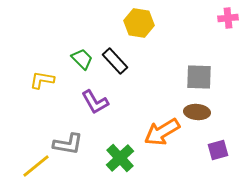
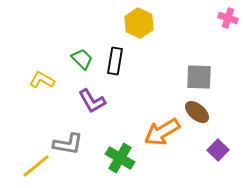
pink cross: rotated 24 degrees clockwise
yellow hexagon: rotated 16 degrees clockwise
black rectangle: rotated 52 degrees clockwise
yellow L-shape: rotated 20 degrees clockwise
purple L-shape: moved 3 px left, 1 px up
brown ellipse: rotated 35 degrees clockwise
purple square: rotated 30 degrees counterclockwise
green cross: rotated 16 degrees counterclockwise
